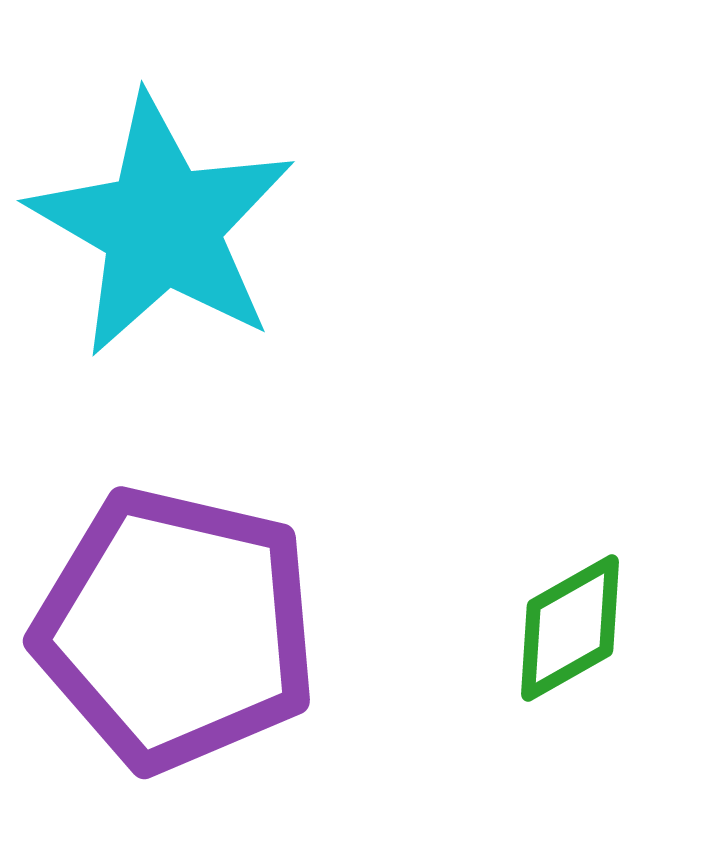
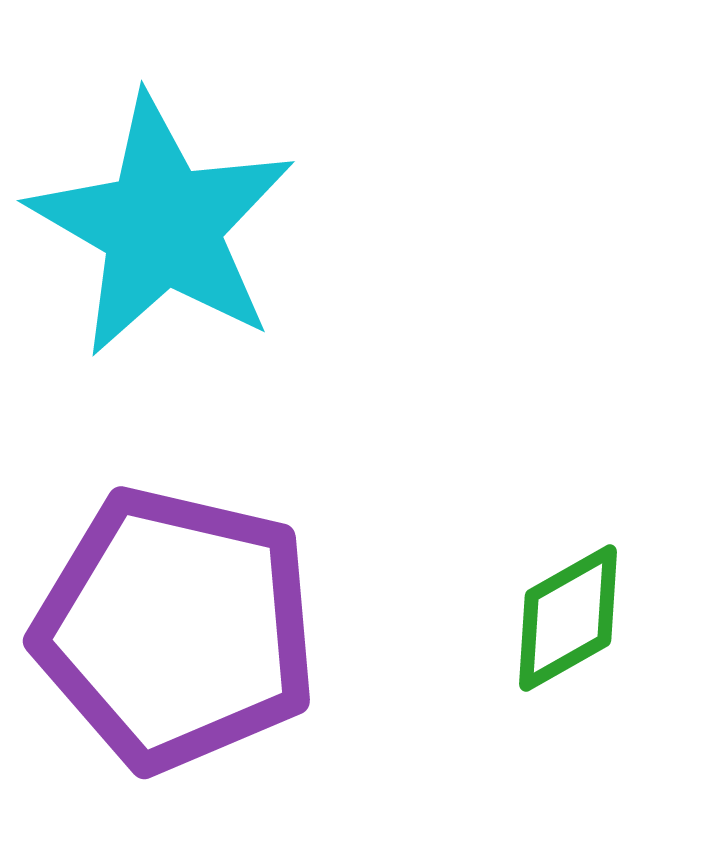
green diamond: moved 2 px left, 10 px up
